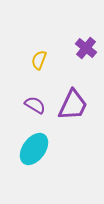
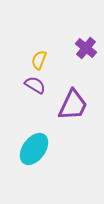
purple semicircle: moved 20 px up
